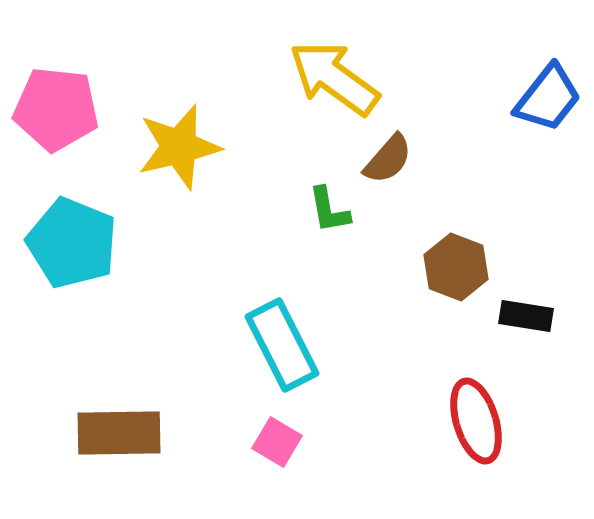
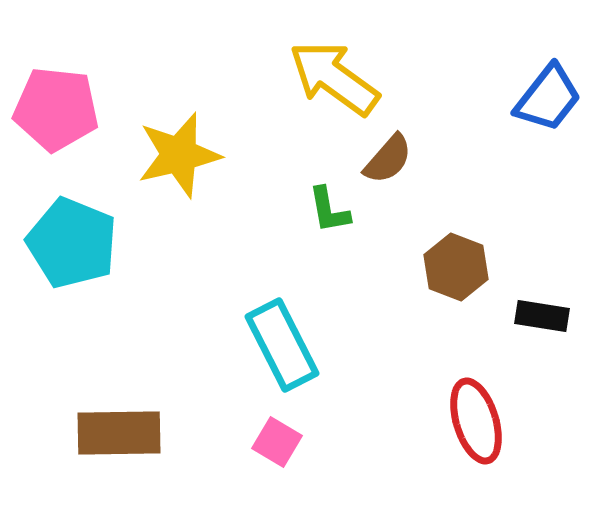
yellow star: moved 8 px down
black rectangle: moved 16 px right
